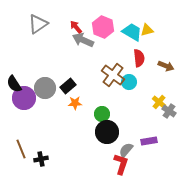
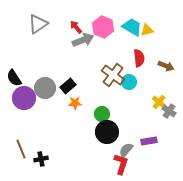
cyan trapezoid: moved 5 px up
gray arrow: rotated 135 degrees clockwise
black semicircle: moved 6 px up
